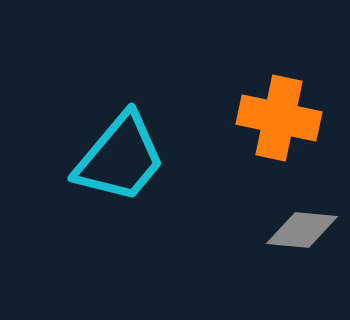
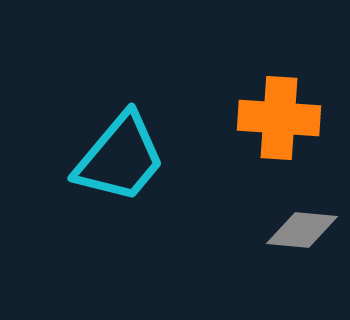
orange cross: rotated 8 degrees counterclockwise
